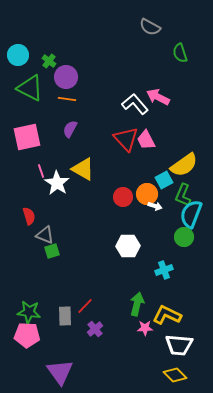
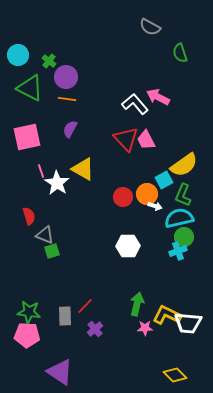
cyan semicircle: moved 12 px left, 4 px down; rotated 56 degrees clockwise
cyan cross: moved 14 px right, 19 px up
white trapezoid: moved 9 px right, 22 px up
purple triangle: rotated 20 degrees counterclockwise
